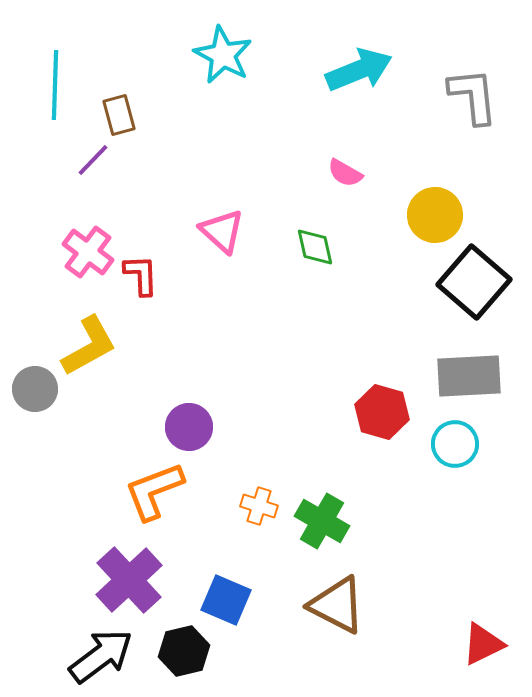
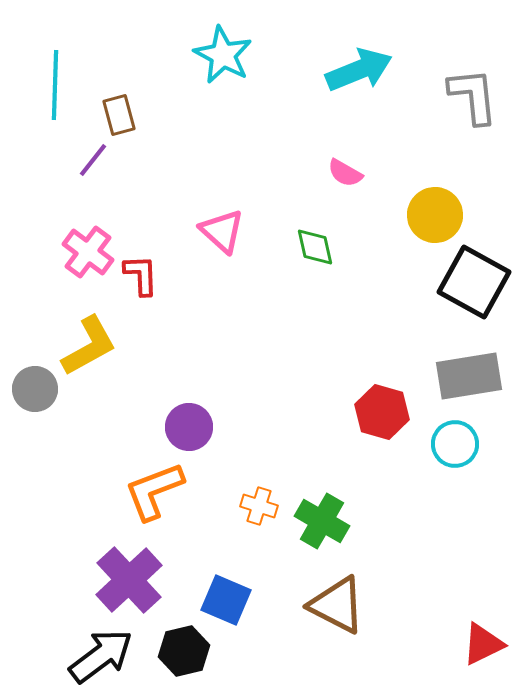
purple line: rotated 6 degrees counterclockwise
black square: rotated 12 degrees counterclockwise
gray rectangle: rotated 6 degrees counterclockwise
